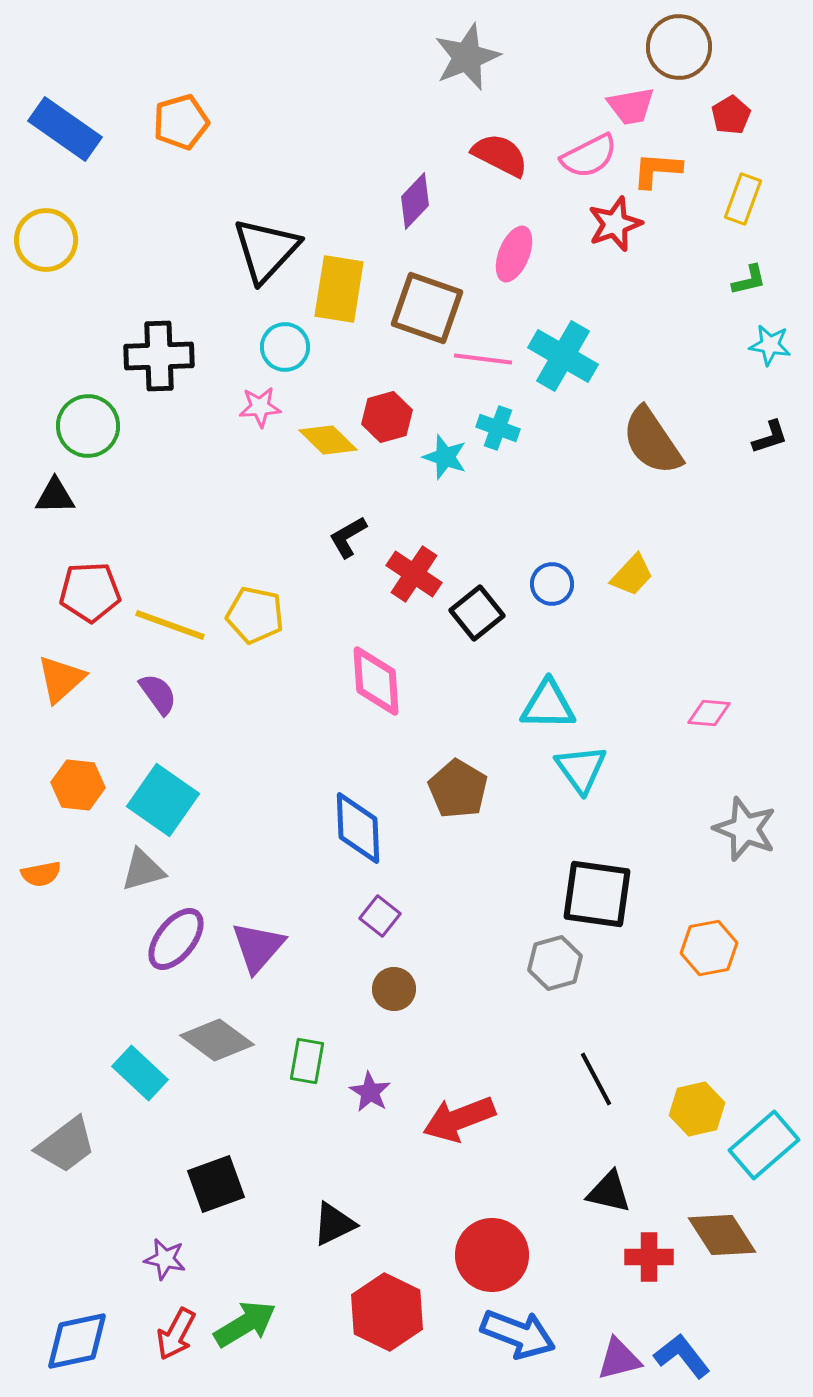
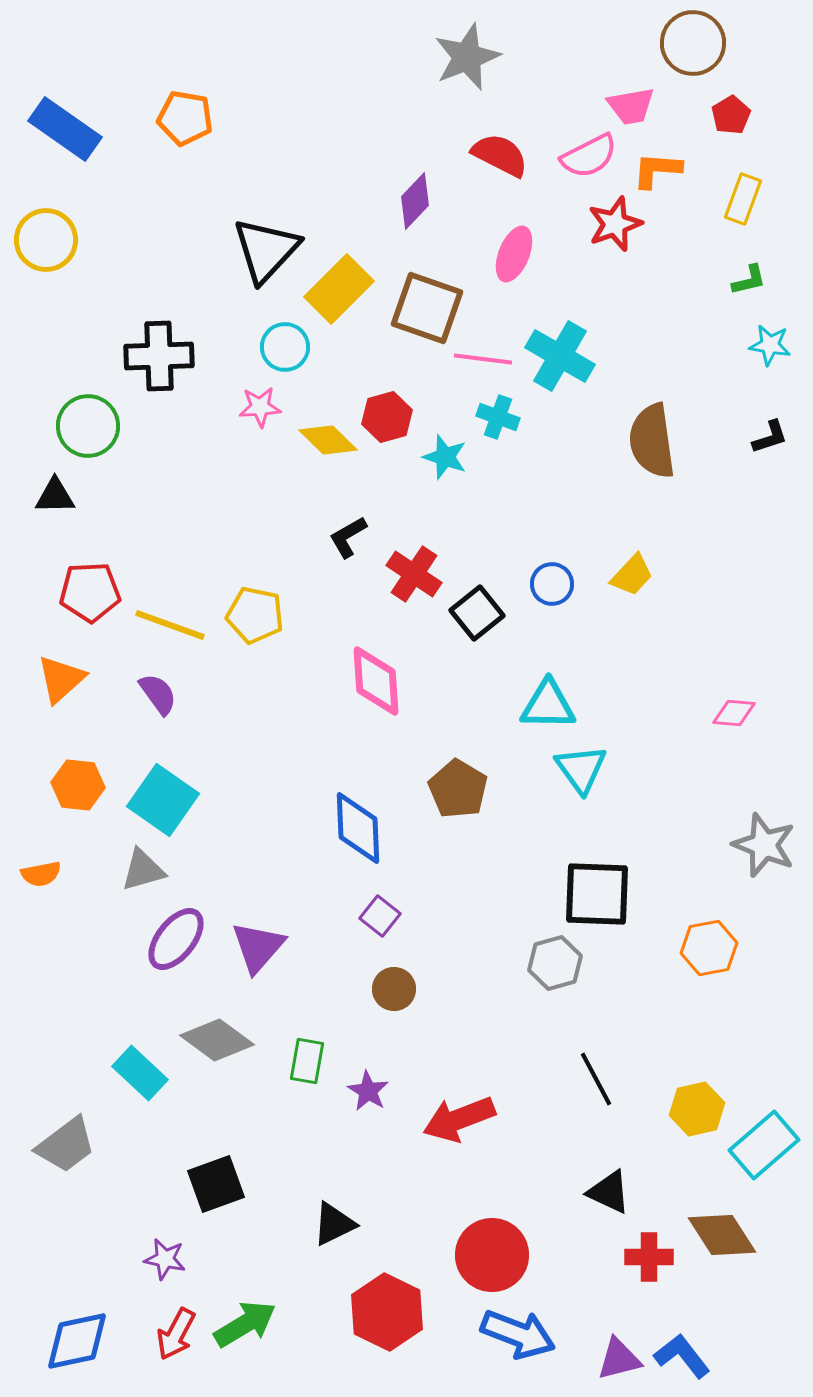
brown circle at (679, 47): moved 14 px right, 4 px up
orange pentagon at (181, 122): moved 4 px right, 4 px up; rotated 26 degrees clockwise
yellow rectangle at (339, 289): rotated 36 degrees clockwise
cyan cross at (563, 356): moved 3 px left
cyan cross at (498, 428): moved 11 px up
brown semicircle at (652, 441): rotated 26 degrees clockwise
pink diamond at (709, 713): moved 25 px right
gray star at (745, 829): moved 19 px right, 16 px down
black square at (597, 894): rotated 6 degrees counterclockwise
purple star at (370, 1092): moved 2 px left, 1 px up
black triangle at (609, 1192): rotated 12 degrees clockwise
